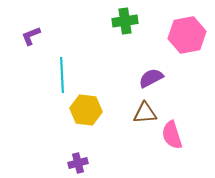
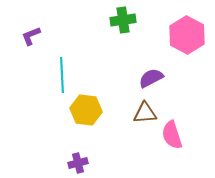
green cross: moved 2 px left, 1 px up
pink hexagon: rotated 21 degrees counterclockwise
